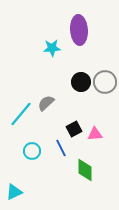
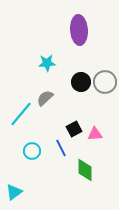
cyan star: moved 5 px left, 15 px down
gray semicircle: moved 1 px left, 5 px up
cyan triangle: rotated 12 degrees counterclockwise
